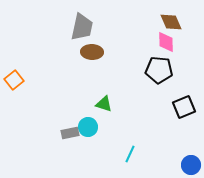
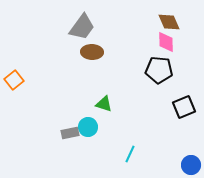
brown diamond: moved 2 px left
gray trapezoid: rotated 24 degrees clockwise
